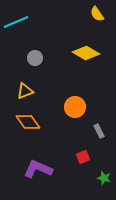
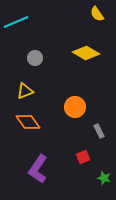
purple L-shape: rotated 80 degrees counterclockwise
